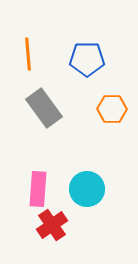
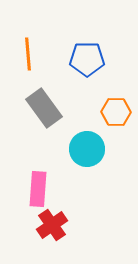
orange hexagon: moved 4 px right, 3 px down
cyan circle: moved 40 px up
